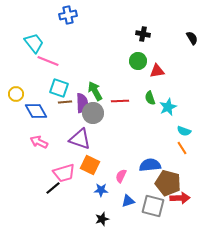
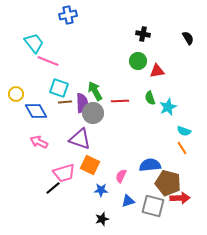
black semicircle: moved 4 px left
